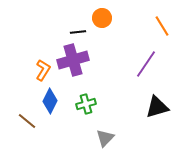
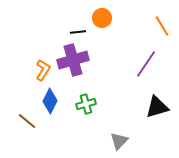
gray triangle: moved 14 px right, 3 px down
